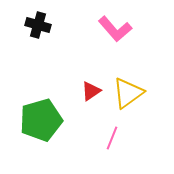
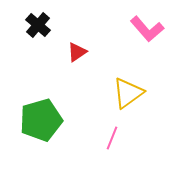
black cross: rotated 25 degrees clockwise
pink L-shape: moved 32 px right
red triangle: moved 14 px left, 39 px up
